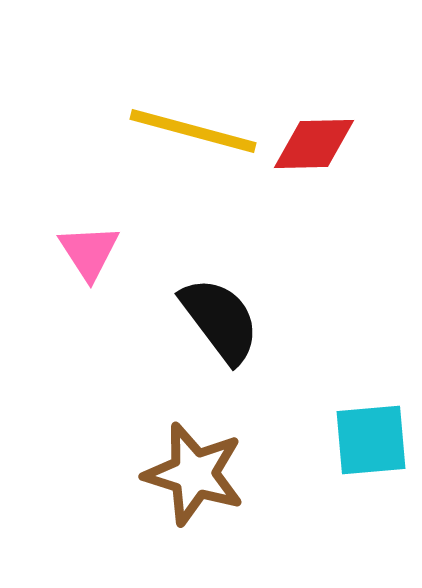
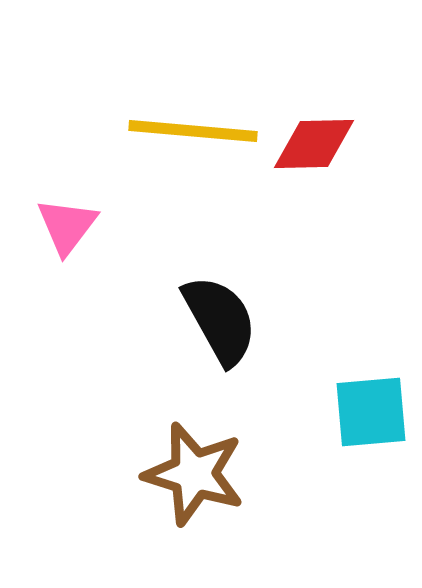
yellow line: rotated 10 degrees counterclockwise
pink triangle: moved 22 px left, 26 px up; rotated 10 degrees clockwise
black semicircle: rotated 8 degrees clockwise
cyan square: moved 28 px up
